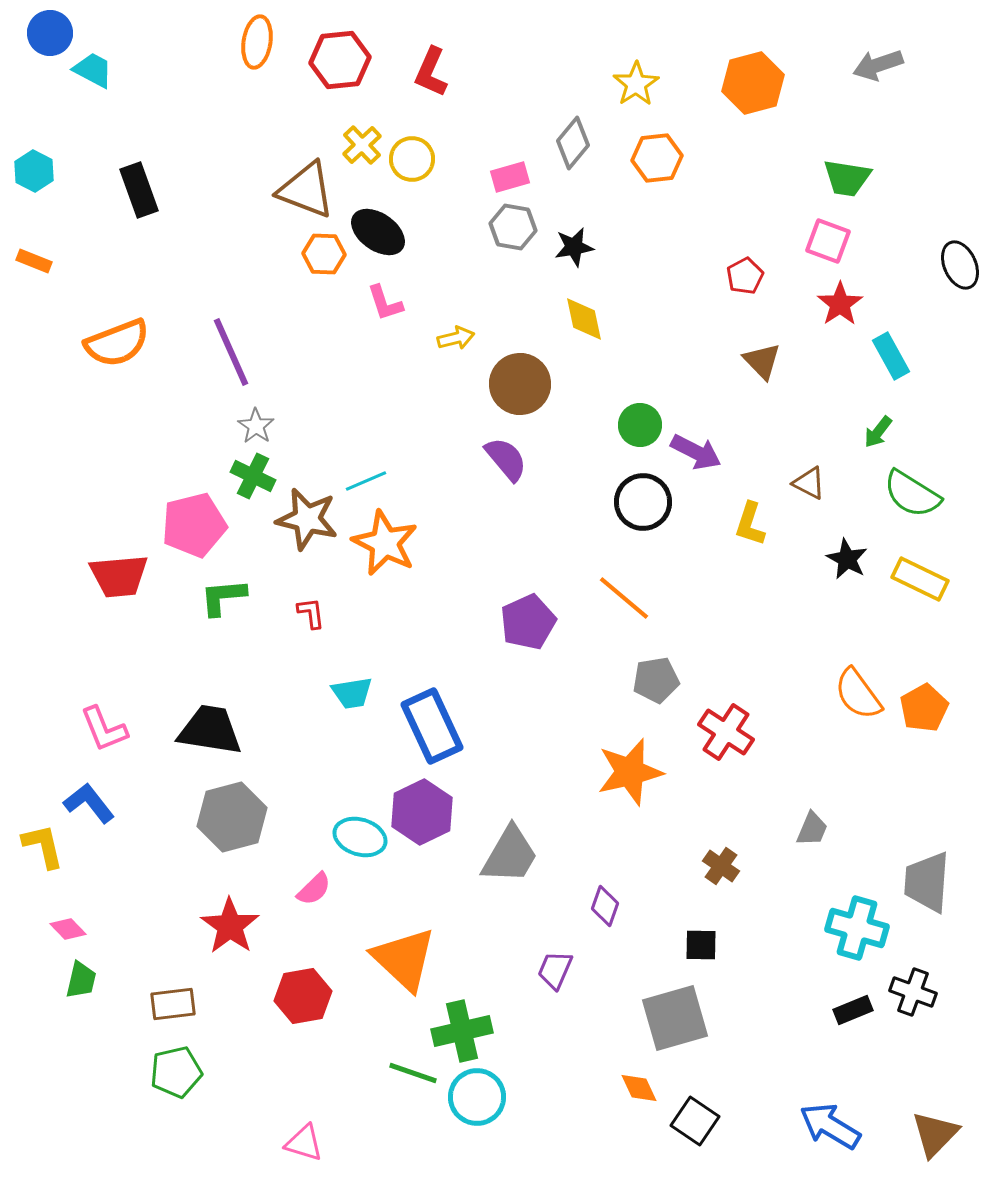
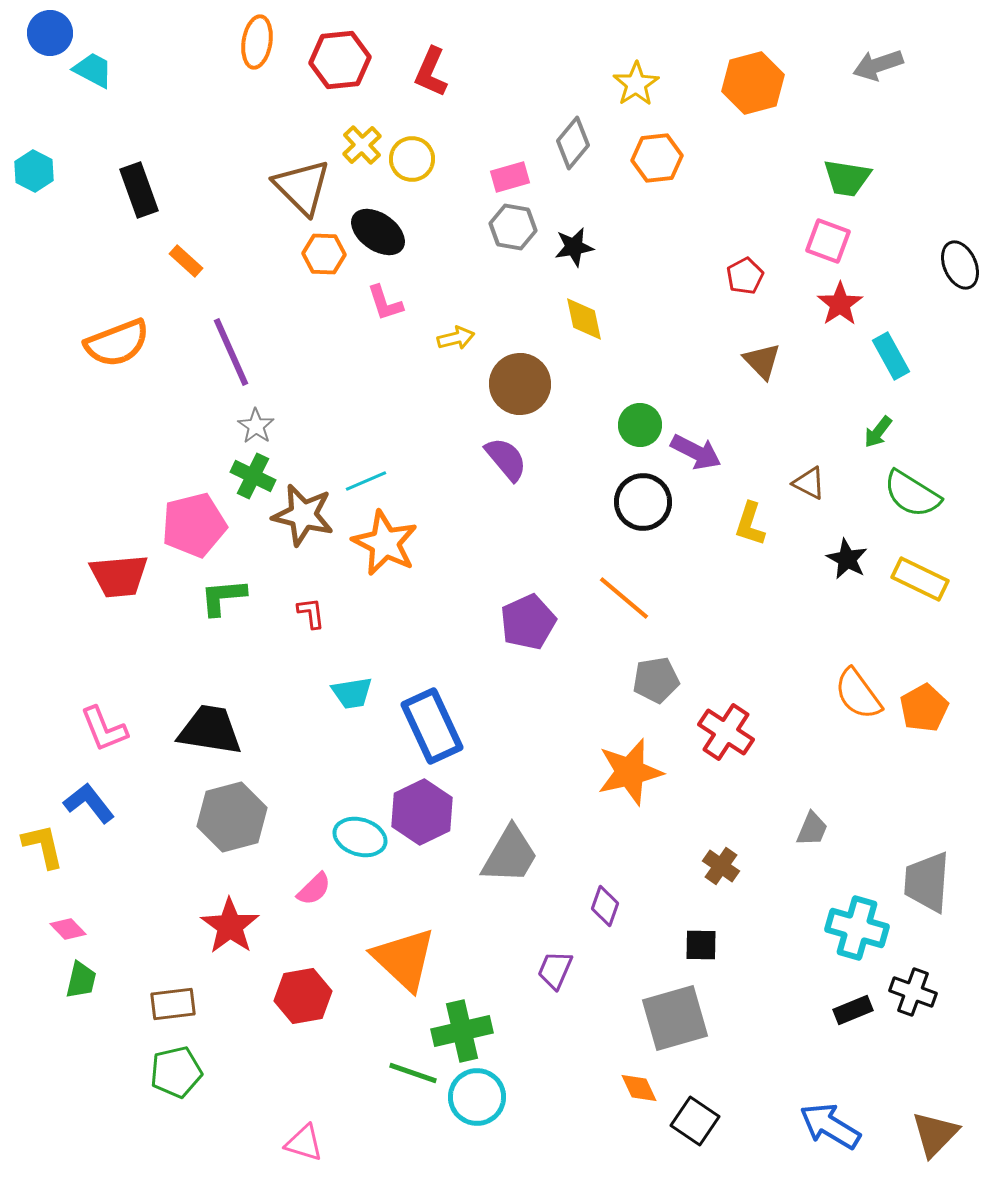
brown triangle at (306, 190): moved 4 px left, 3 px up; rotated 24 degrees clockwise
orange rectangle at (34, 261): moved 152 px right; rotated 20 degrees clockwise
brown star at (307, 519): moved 4 px left, 4 px up
